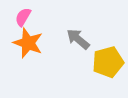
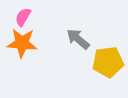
orange star: moved 6 px left; rotated 16 degrees counterclockwise
yellow pentagon: rotated 8 degrees clockwise
